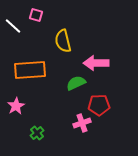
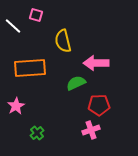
orange rectangle: moved 2 px up
pink cross: moved 9 px right, 7 px down
